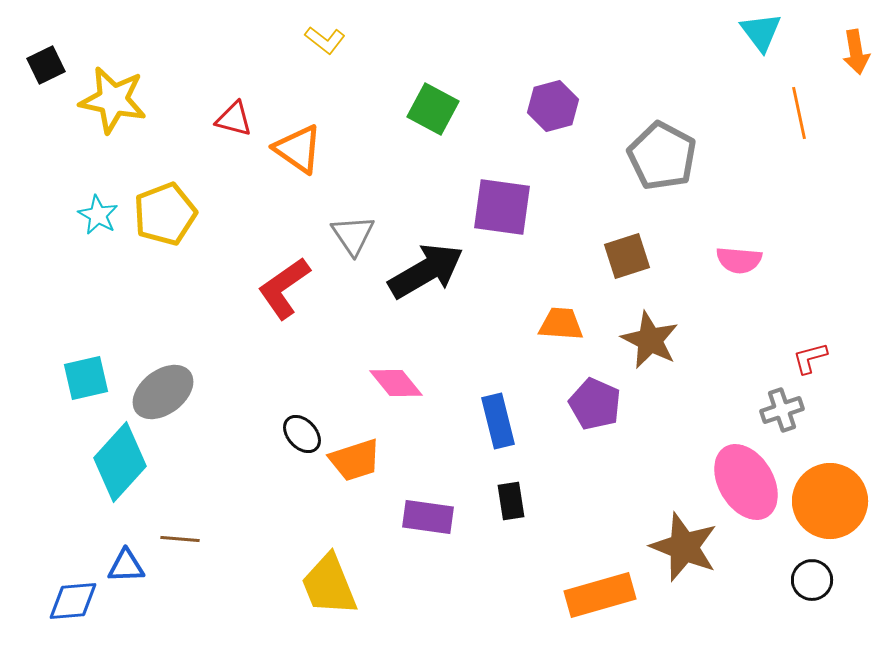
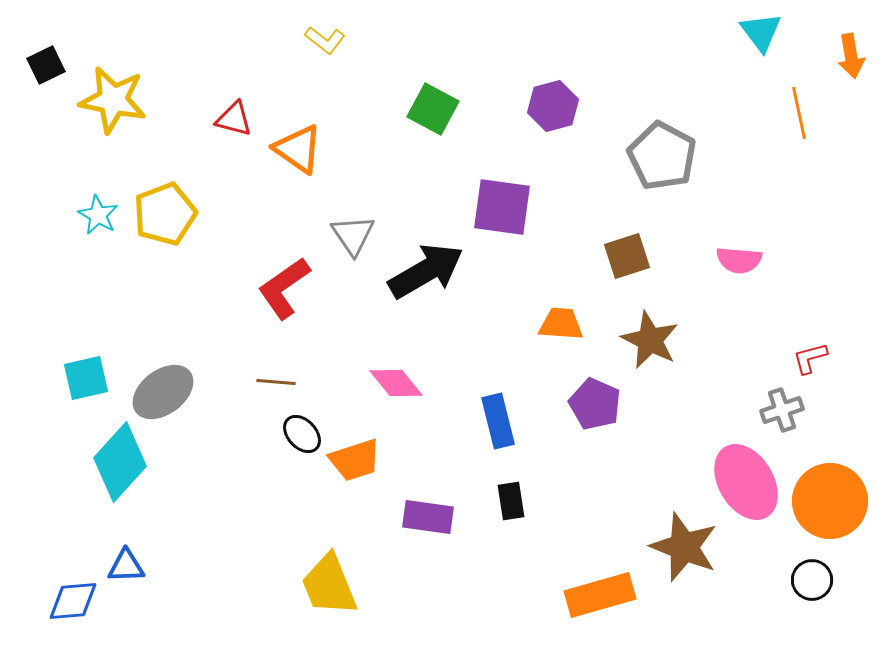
orange arrow at (856, 52): moved 5 px left, 4 px down
brown line at (180, 539): moved 96 px right, 157 px up
